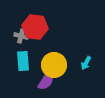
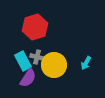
red hexagon: rotated 25 degrees counterclockwise
gray cross: moved 16 px right, 21 px down
cyan rectangle: rotated 24 degrees counterclockwise
purple semicircle: moved 18 px left, 3 px up
